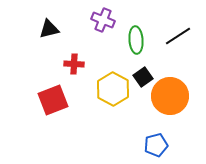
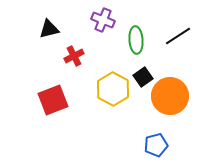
red cross: moved 8 px up; rotated 30 degrees counterclockwise
